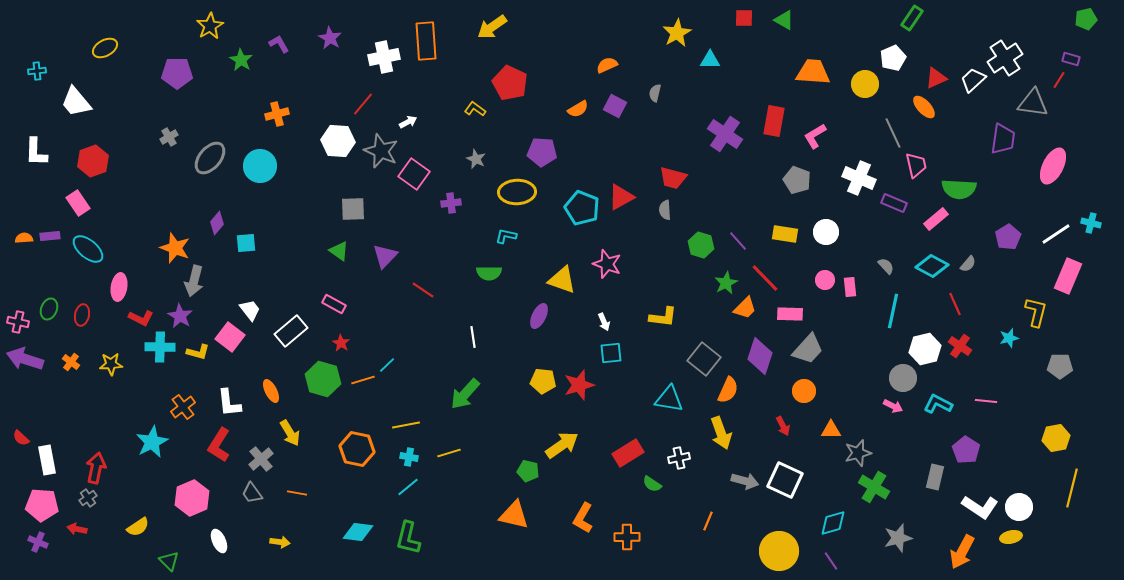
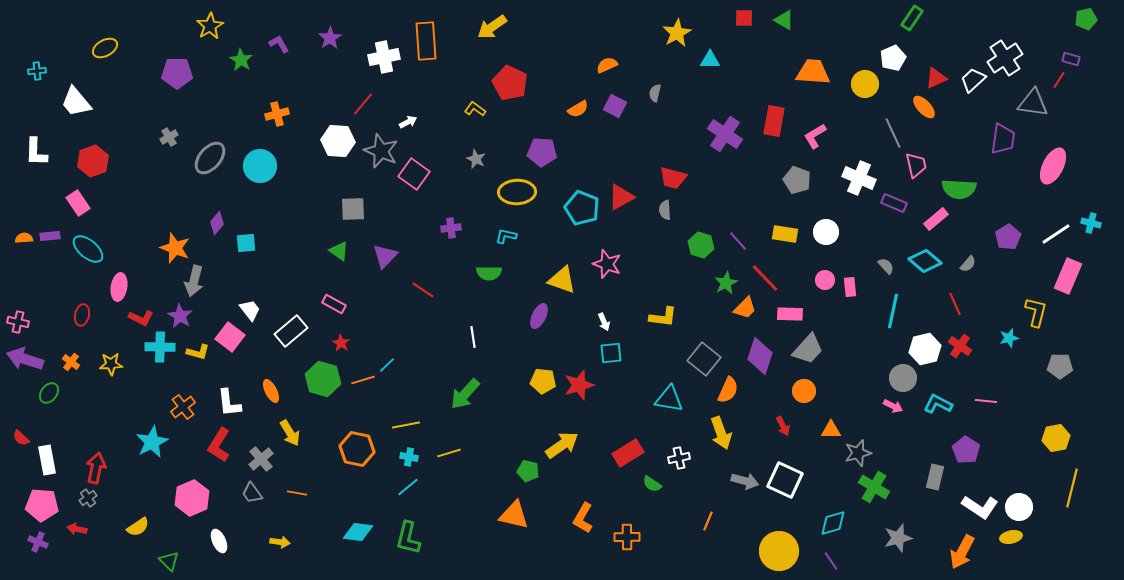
purple star at (330, 38): rotated 10 degrees clockwise
purple cross at (451, 203): moved 25 px down
cyan diamond at (932, 266): moved 7 px left, 5 px up; rotated 12 degrees clockwise
green ellipse at (49, 309): moved 84 px down; rotated 15 degrees clockwise
